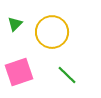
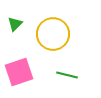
yellow circle: moved 1 px right, 2 px down
green line: rotated 30 degrees counterclockwise
